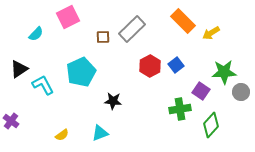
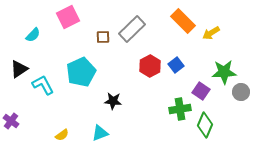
cyan semicircle: moved 3 px left, 1 px down
green diamond: moved 6 px left; rotated 20 degrees counterclockwise
